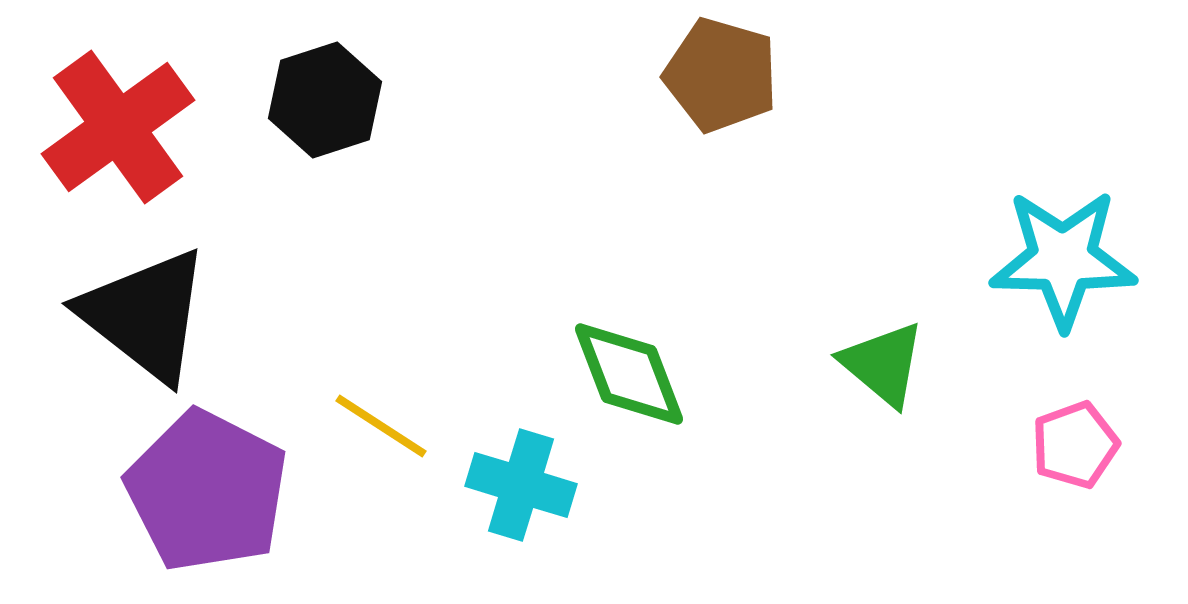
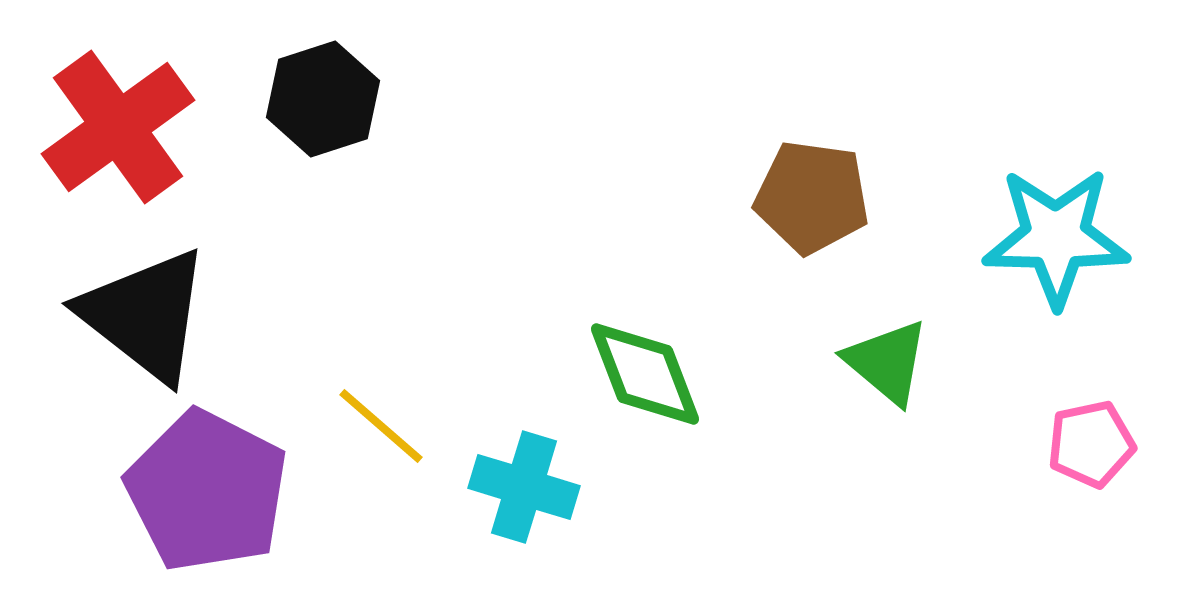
brown pentagon: moved 91 px right, 122 px down; rotated 8 degrees counterclockwise
black hexagon: moved 2 px left, 1 px up
cyan star: moved 7 px left, 22 px up
green triangle: moved 4 px right, 2 px up
green diamond: moved 16 px right
yellow line: rotated 8 degrees clockwise
pink pentagon: moved 16 px right, 1 px up; rotated 8 degrees clockwise
cyan cross: moved 3 px right, 2 px down
